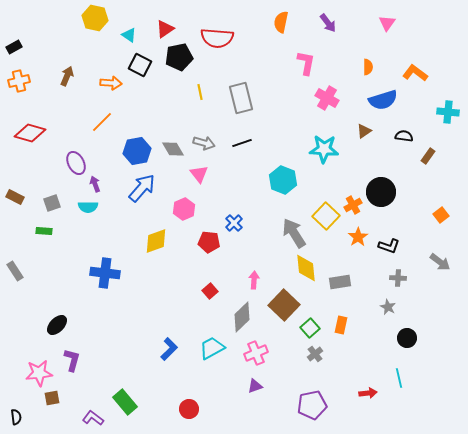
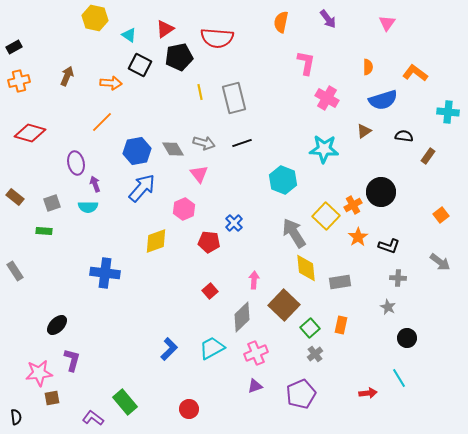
purple arrow at (328, 23): moved 4 px up
gray rectangle at (241, 98): moved 7 px left
purple ellipse at (76, 163): rotated 15 degrees clockwise
brown rectangle at (15, 197): rotated 12 degrees clockwise
cyan line at (399, 378): rotated 18 degrees counterclockwise
purple pentagon at (312, 405): moved 11 px left, 11 px up; rotated 12 degrees counterclockwise
